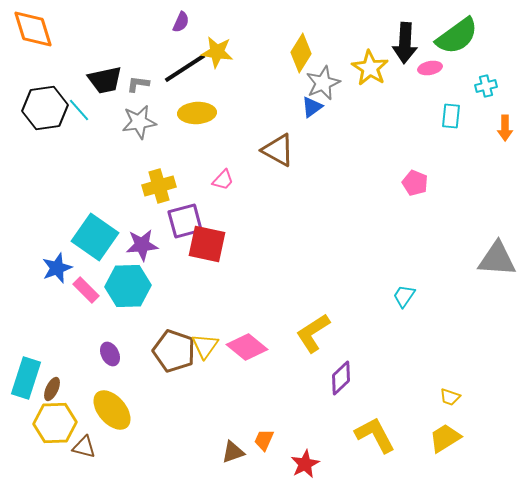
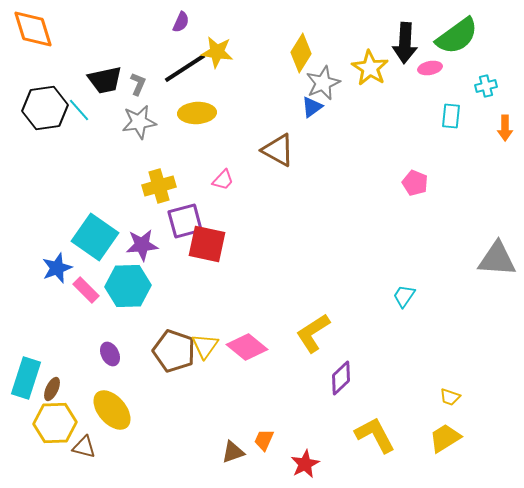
gray L-shape at (138, 84): rotated 105 degrees clockwise
